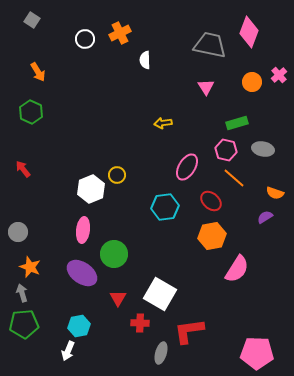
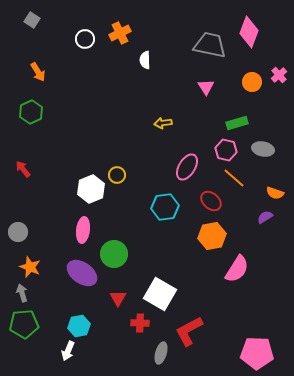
green hexagon at (31, 112): rotated 10 degrees clockwise
red L-shape at (189, 331): rotated 20 degrees counterclockwise
